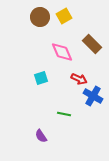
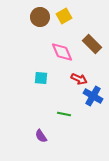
cyan square: rotated 24 degrees clockwise
